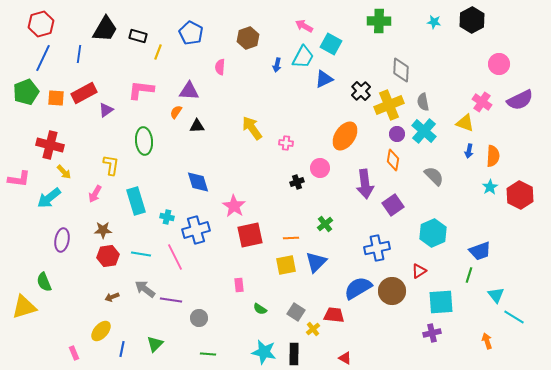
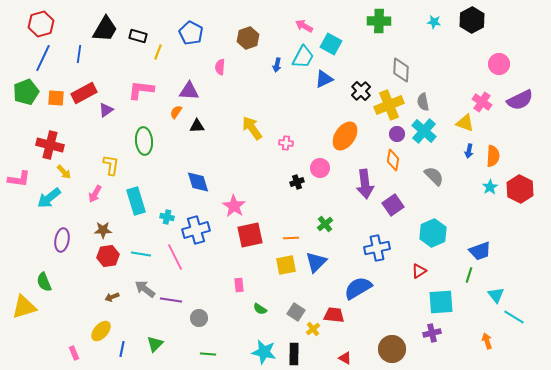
red hexagon at (520, 195): moved 6 px up
brown circle at (392, 291): moved 58 px down
